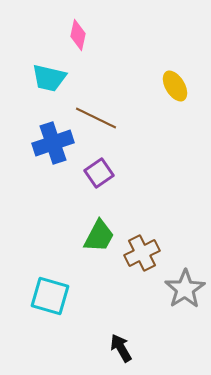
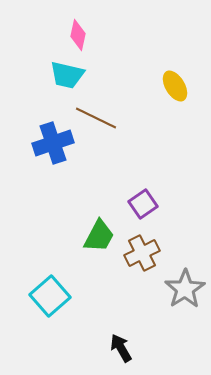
cyan trapezoid: moved 18 px right, 3 px up
purple square: moved 44 px right, 31 px down
cyan square: rotated 33 degrees clockwise
